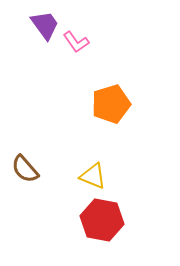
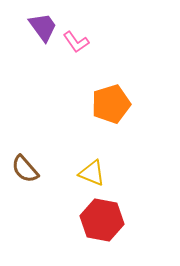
purple trapezoid: moved 2 px left, 2 px down
yellow triangle: moved 1 px left, 3 px up
